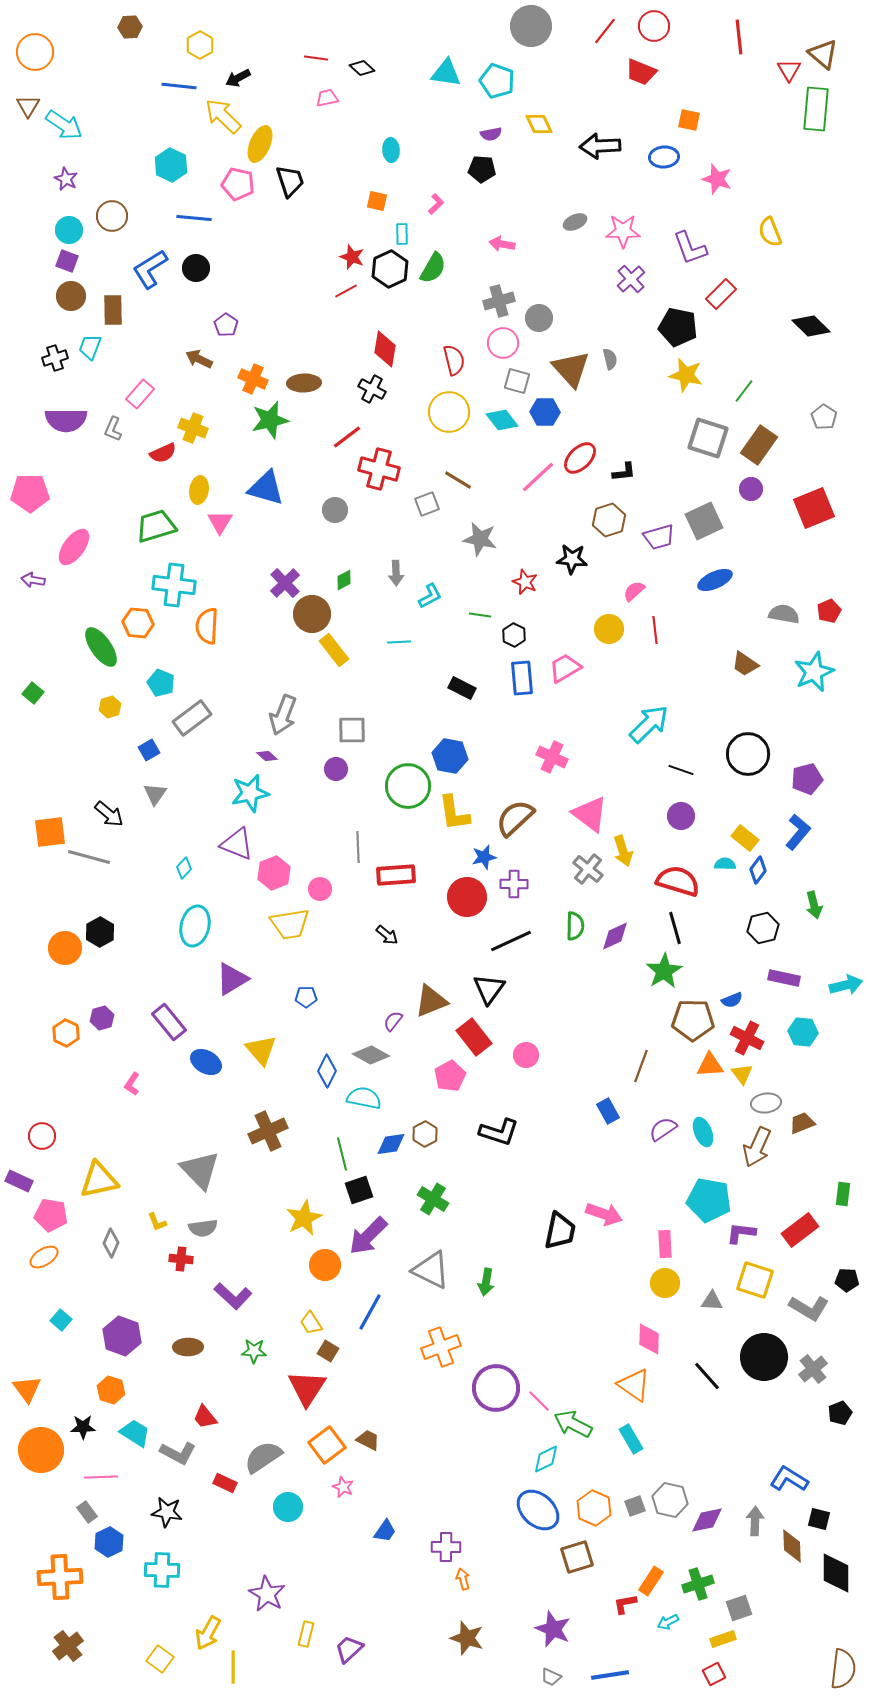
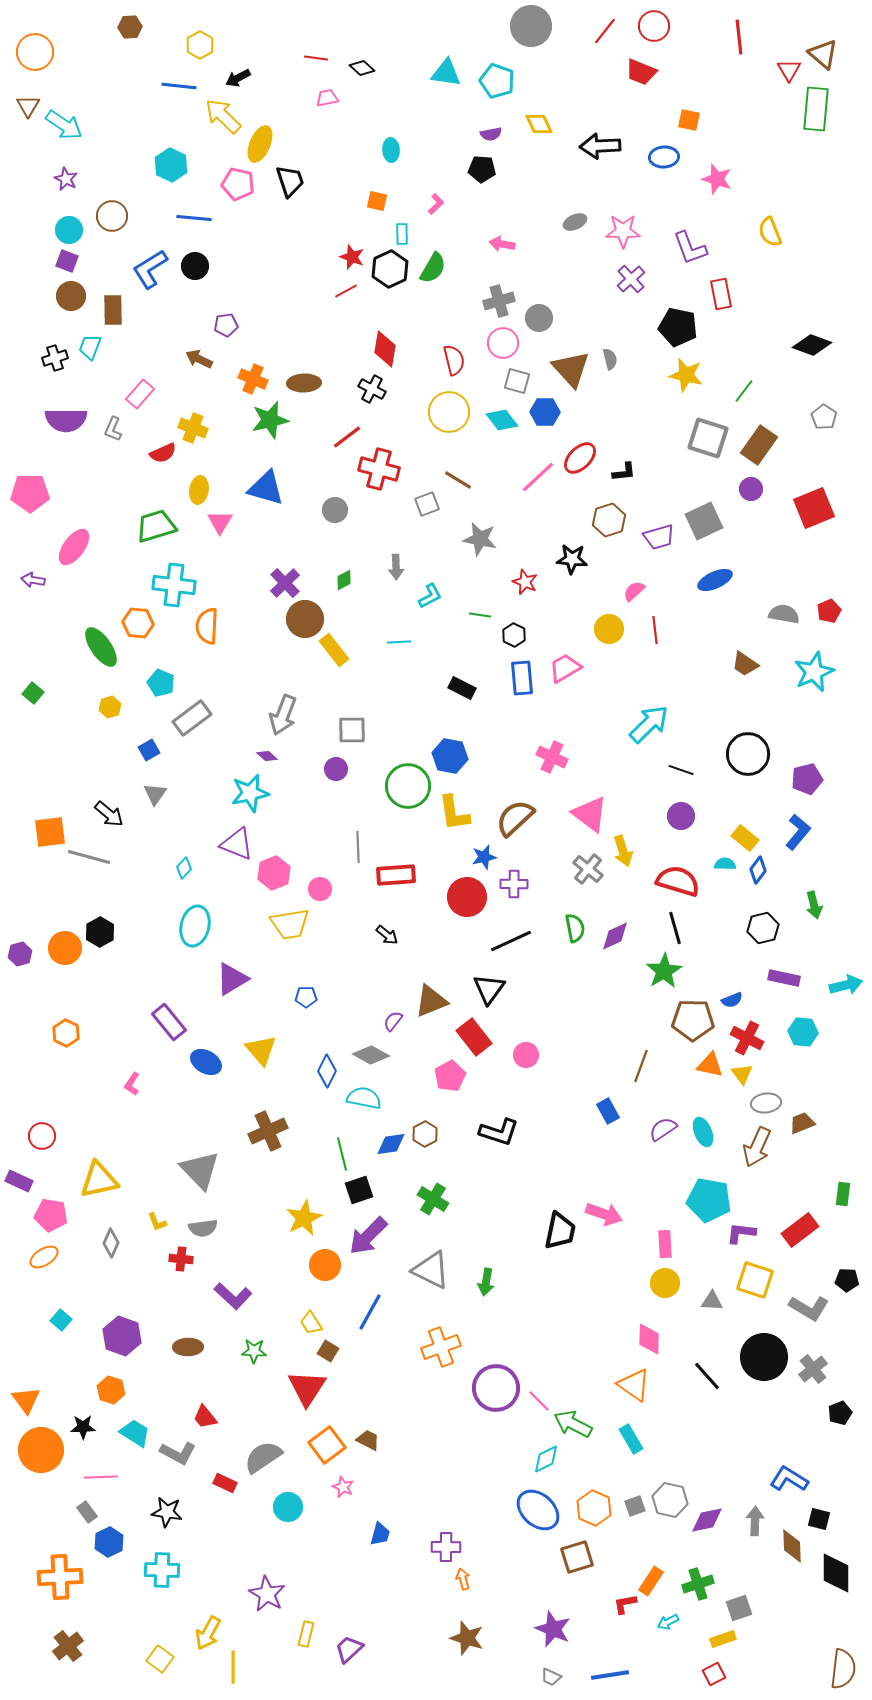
black circle at (196, 268): moved 1 px left, 2 px up
red rectangle at (721, 294): rotated 56 degrees counterclockwise
purple pentagon at (226, 325): rotated 30 degrees clockwise
black diamond at (811, 326): moved 1 px right, 19 px down; rotated 24 degrees counterclockwise
gray arrow at (396, 573): moved 6 px up
brown circle at (312, 614): moved 7 px left, 5 px down
green semicircle at (575, 926): moved 2 px down; rotated 12 degrees counterclockwise
purple hexagon at (102, 1018): moved 82 px left, 64 px up
orange triangle at (710, 1065): rotated 16 degrees clockwise
orange triangle at (27, 1389): moved 1 px left, 11 px down
blue trapezoid at (385, 1531): moved 5 px left, 3 px down; rotated 20 degrees counterclockwise
